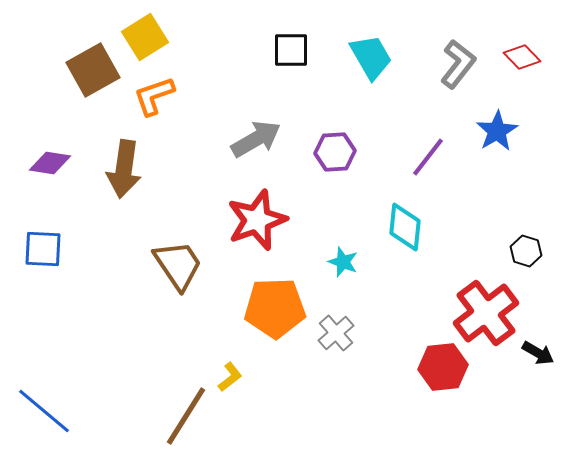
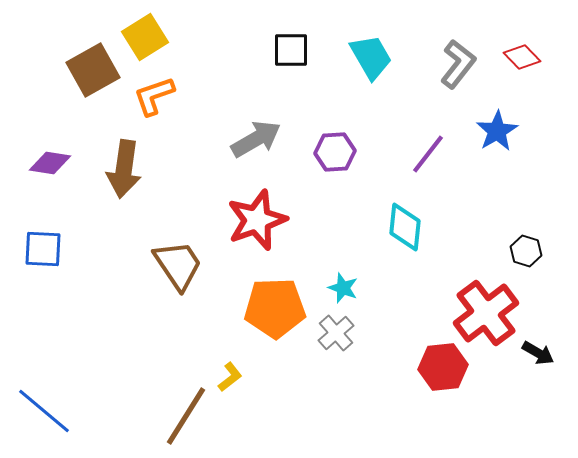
purple line: moved 3 px up
cyan star: moved 26 px down
